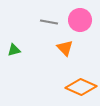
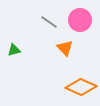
gray line: rotated 24 degrees clockwise
